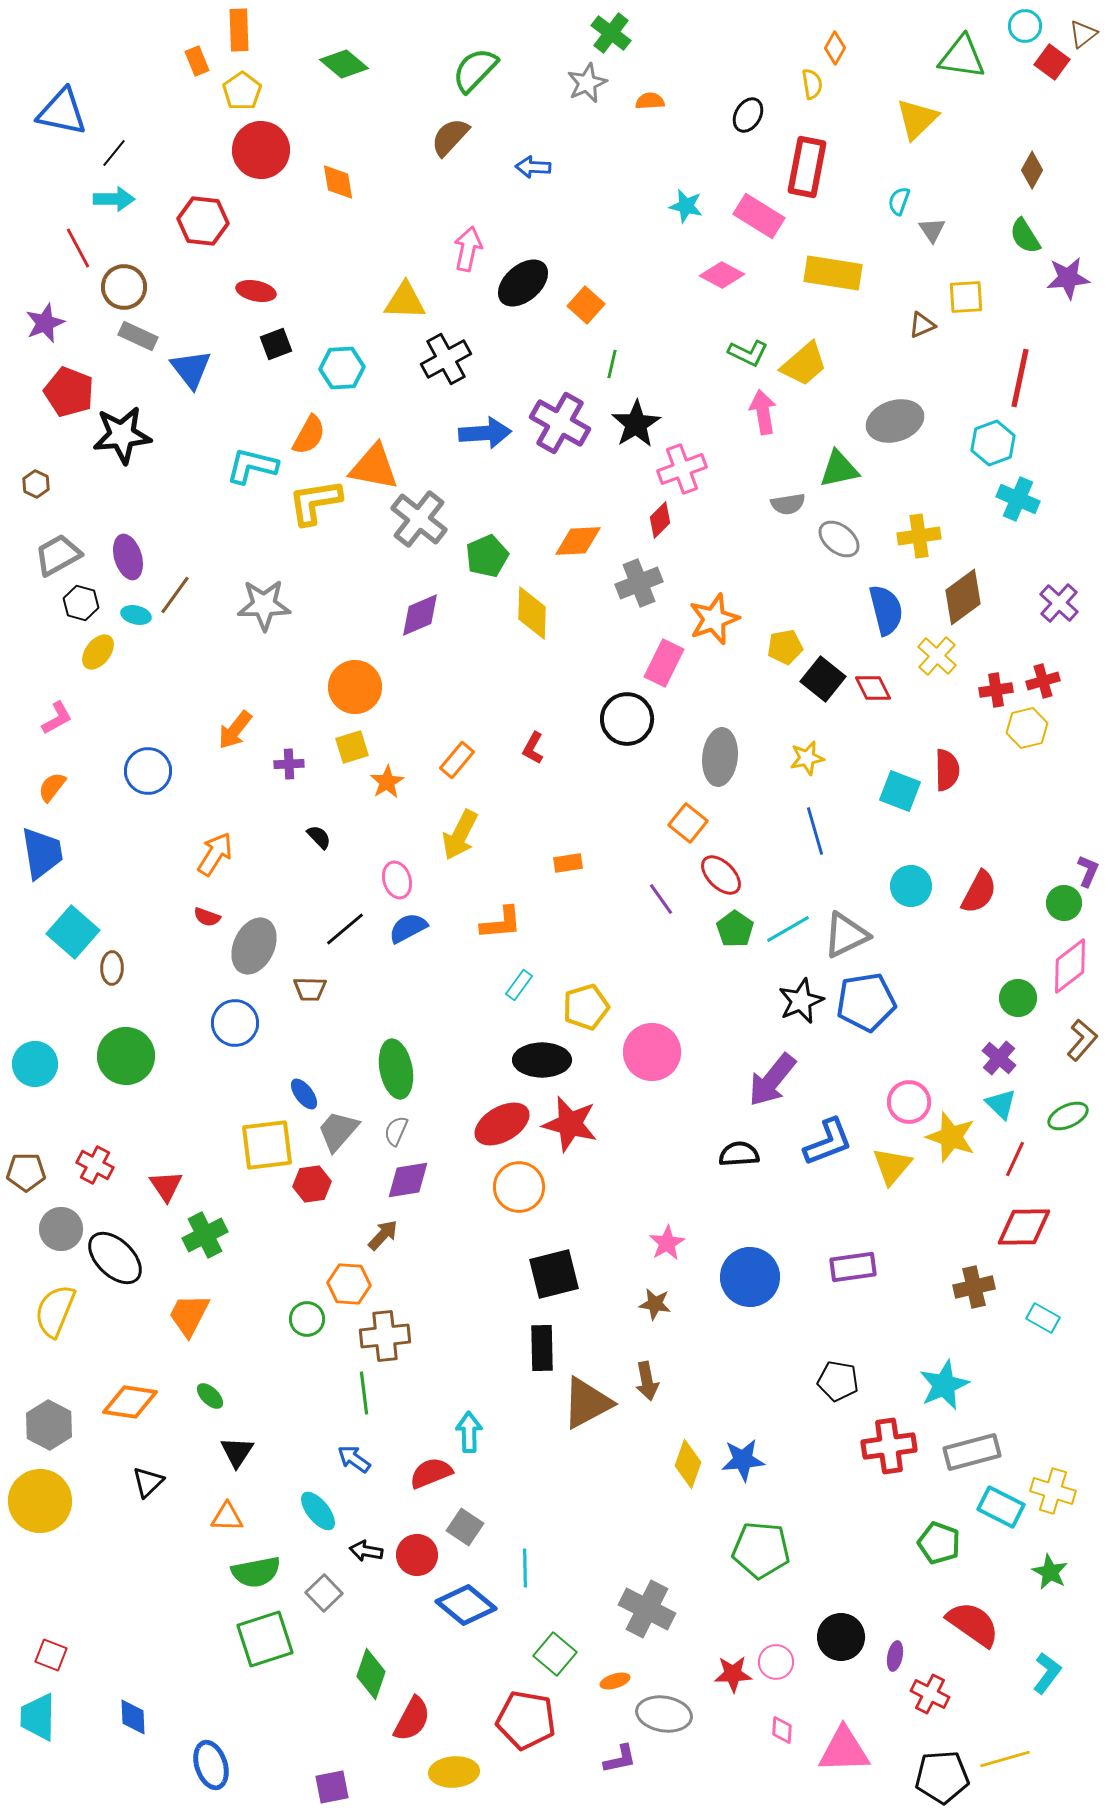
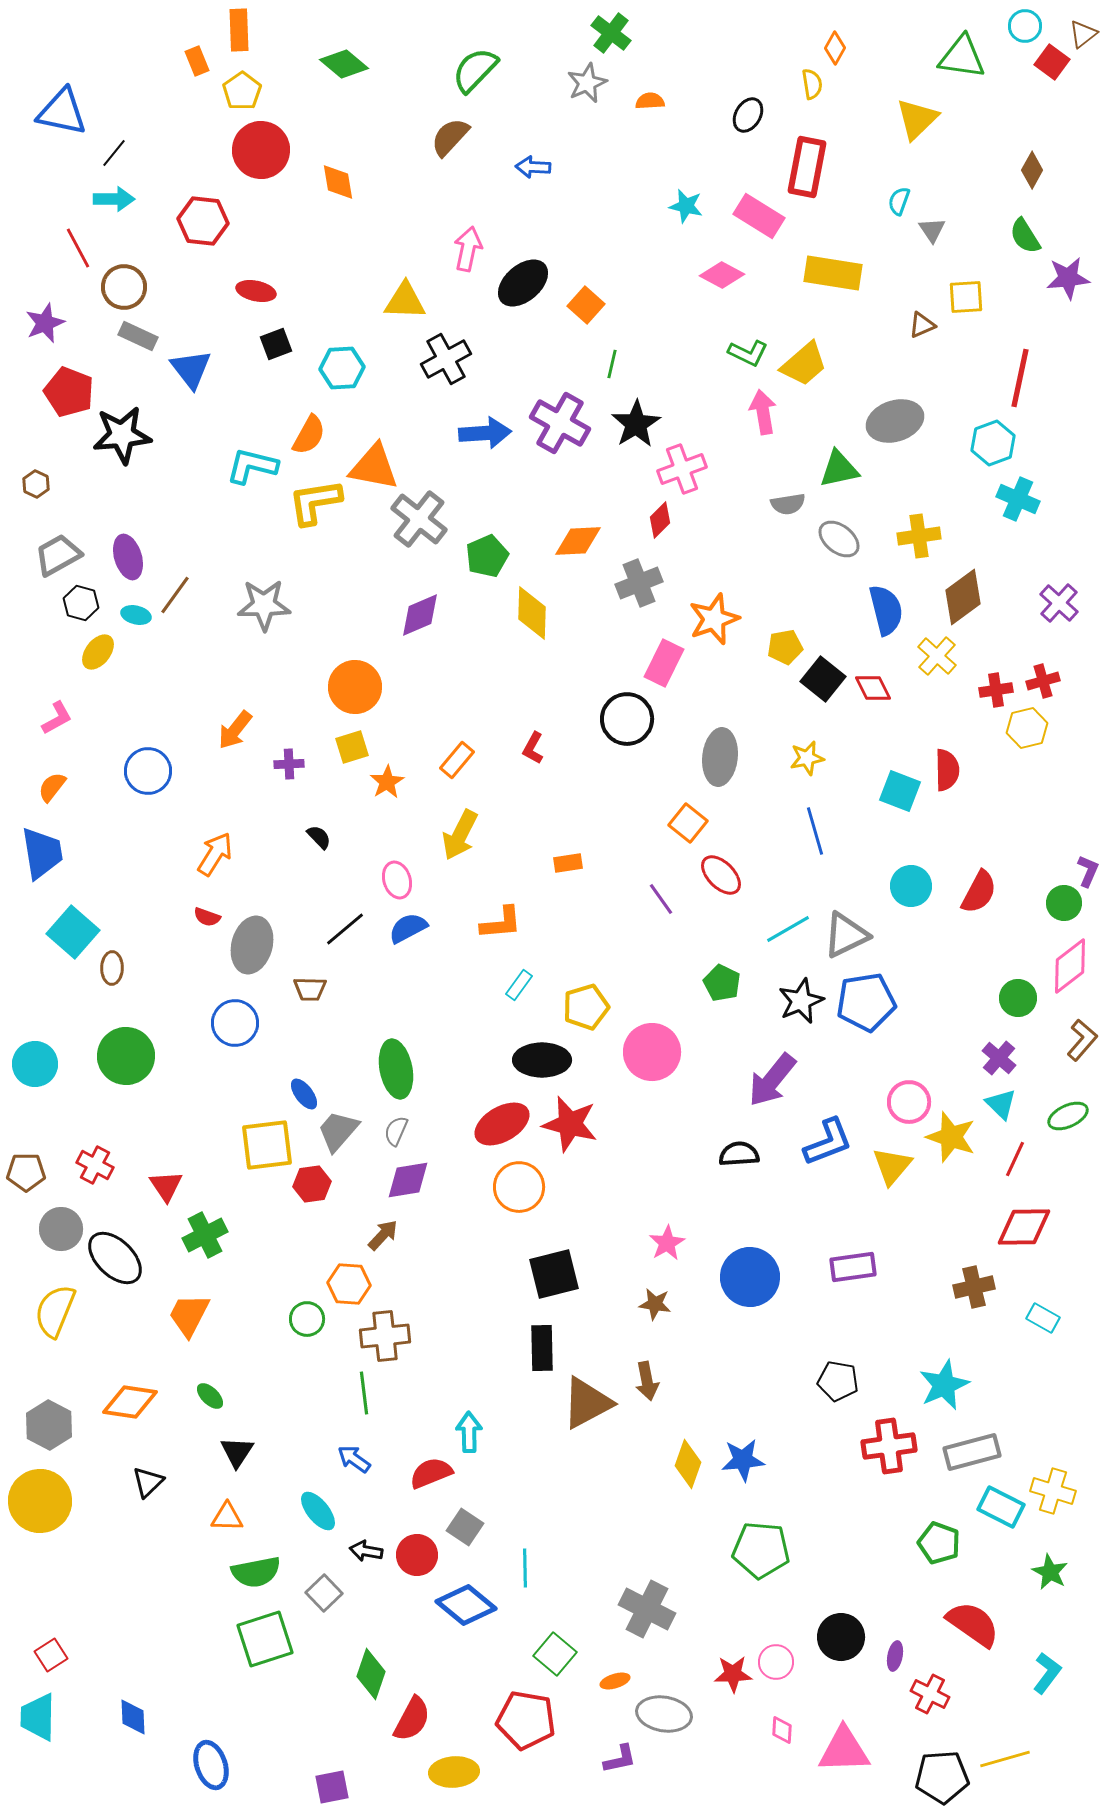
green pentagon at (735, 929): moved 13 px left, 54 px down; rotated 9 degrees counterclockwise
gray ellipse at (254, 946): moved 2 px left, 1 px up; rotated 10 degrees counterclockwise
red square at (51, 1655): rotated 36 degrees clockwise
